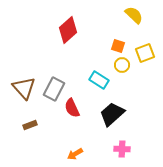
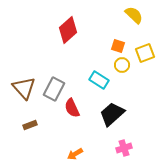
pink cross: moved 2 px right, 1 px up; rotated 21 degrees counterclockwise
